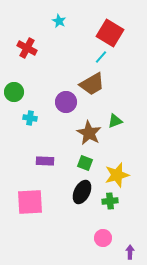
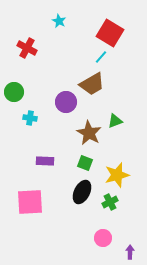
green cross: moved 1 px down; rotated 21 degrees counterclockwise
